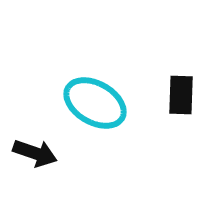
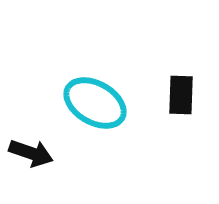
black arrow: moved 4 px left
